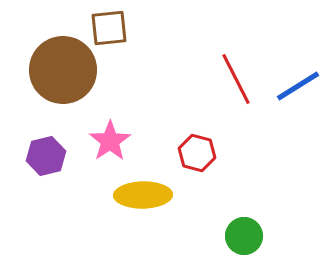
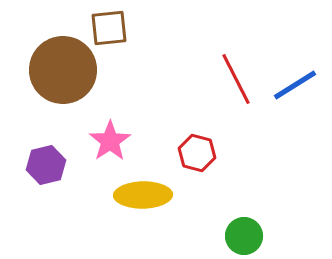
blue line: moved 3 px left, 1 px up
purple hexagon: moved 9 px down
